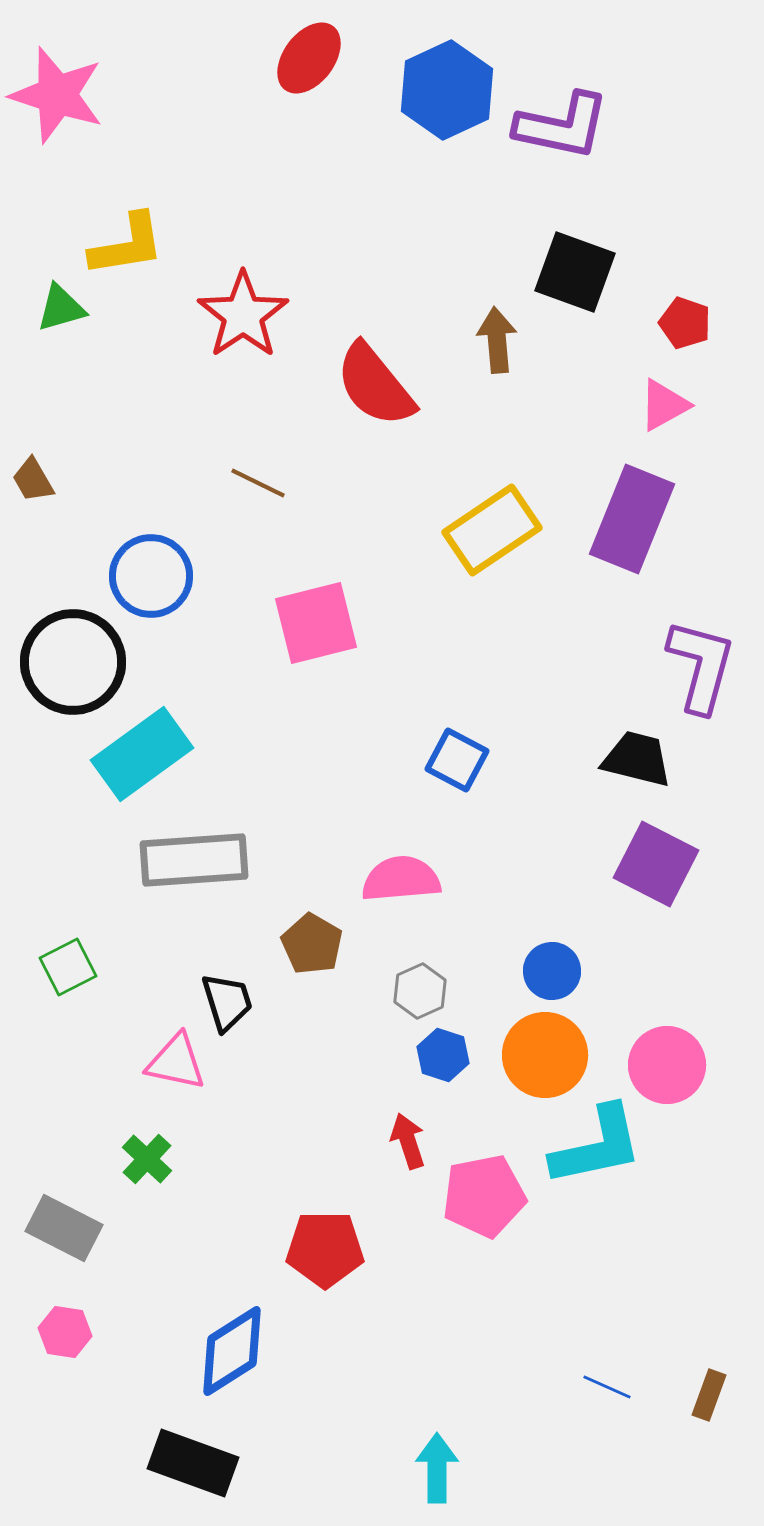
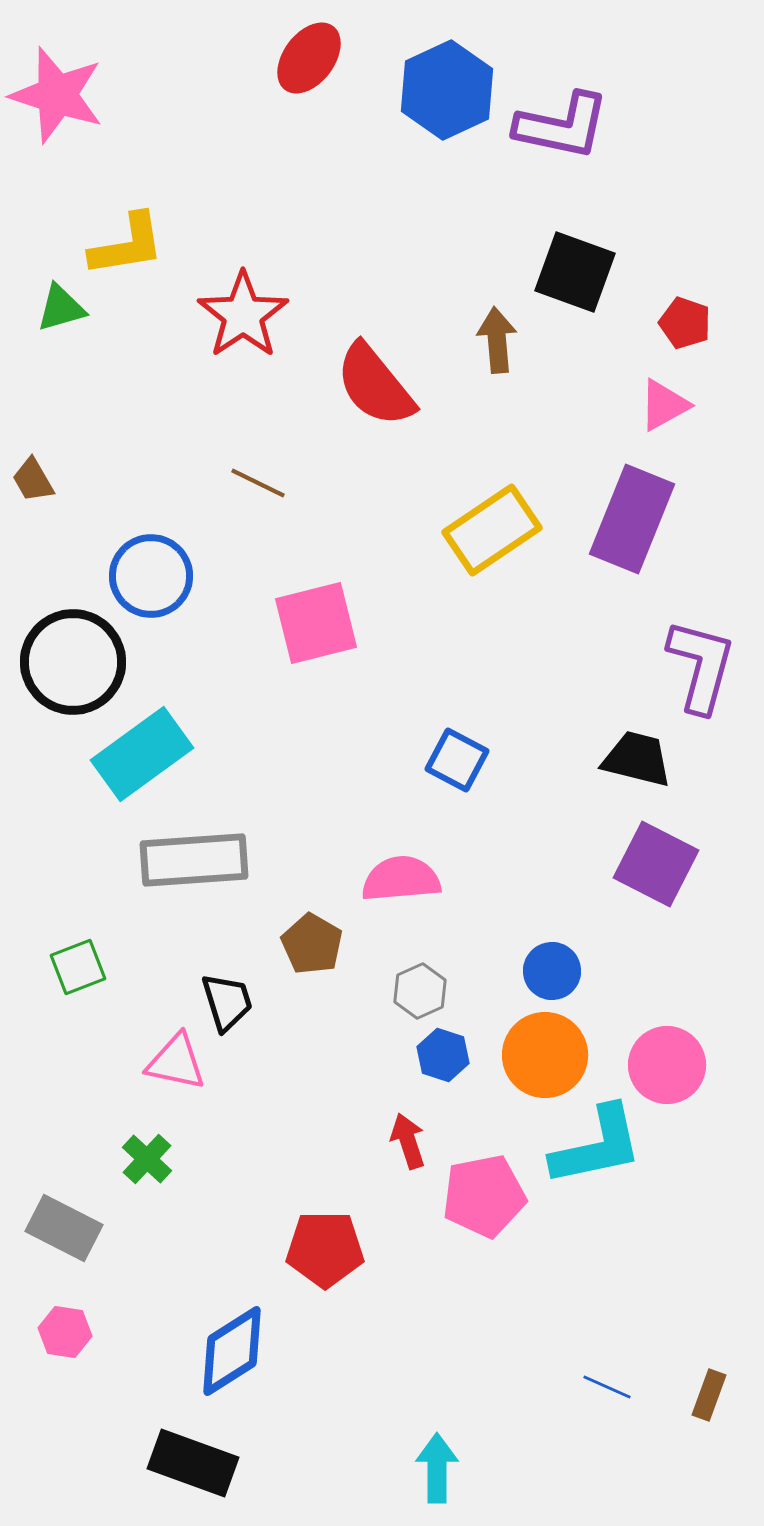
green square at (68, 967): moved 10 px right; rotated 6 degrees clockwise
